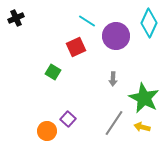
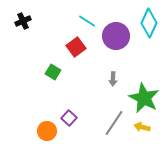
black cross: moved 7 px right, 3 px down
red square: rotated 12 degrees counterclockwise
purple square: moved 1 px right, 1 px up
